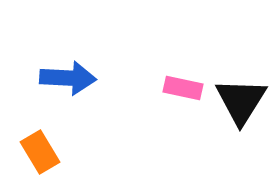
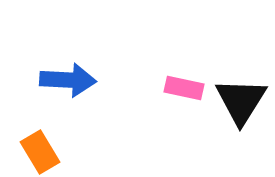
blue arrow: moved 2 px down
pink rectangle: moved 1 px right
